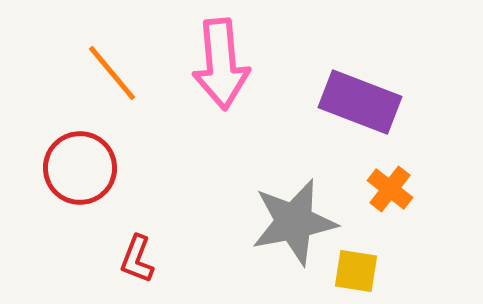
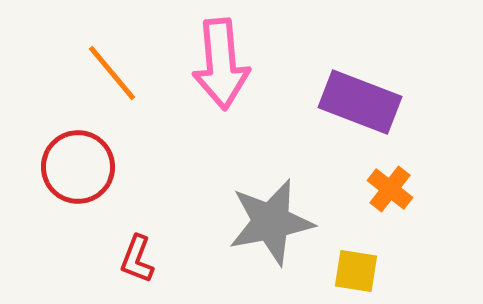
red circle: moved 2 px left, 1 px up
gray star: moved 23 px left
